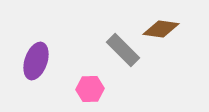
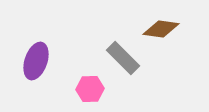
gray rectangle: moved 8 px down
